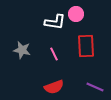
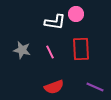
red rectangle: moved 5 px left, 3 px down
pink line: moved 4 px left, 2 px up
